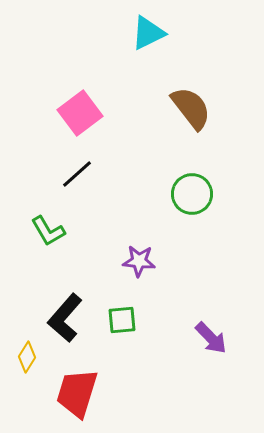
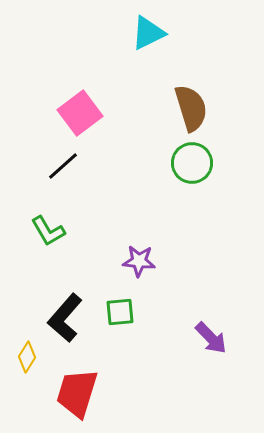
brown semicircle: rotated 21 degrees clockwise
black line: moved 14 px left, 8 px up
green circle: moved 31 px up
green square: moved 2 px left, 8 px up
